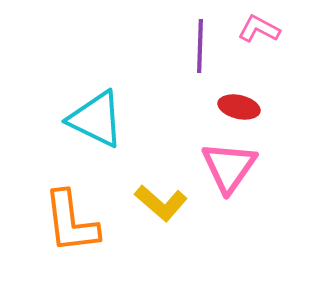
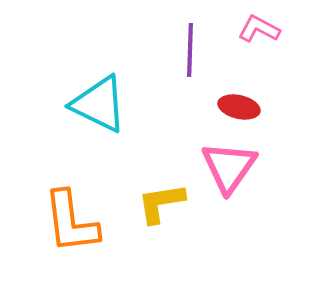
purple line: moved 10 px left, 4 px down
cyan triangle: moved 3 px right, 15 px up
yellow L-shape: rotated 130 degrees clockwise
